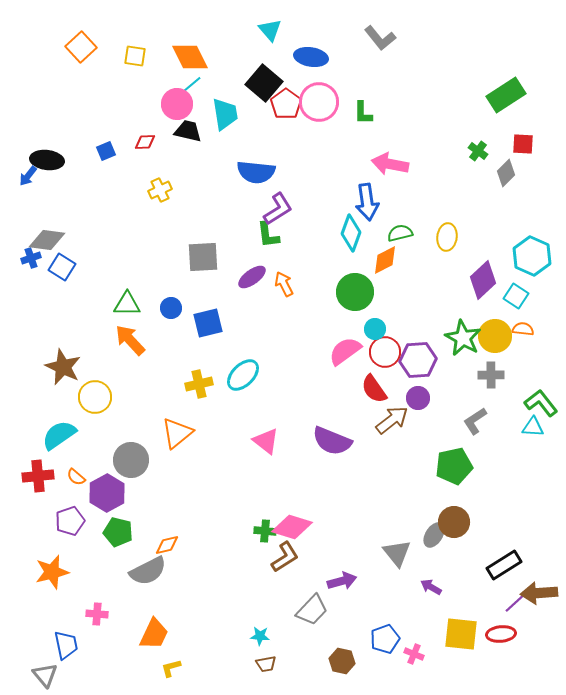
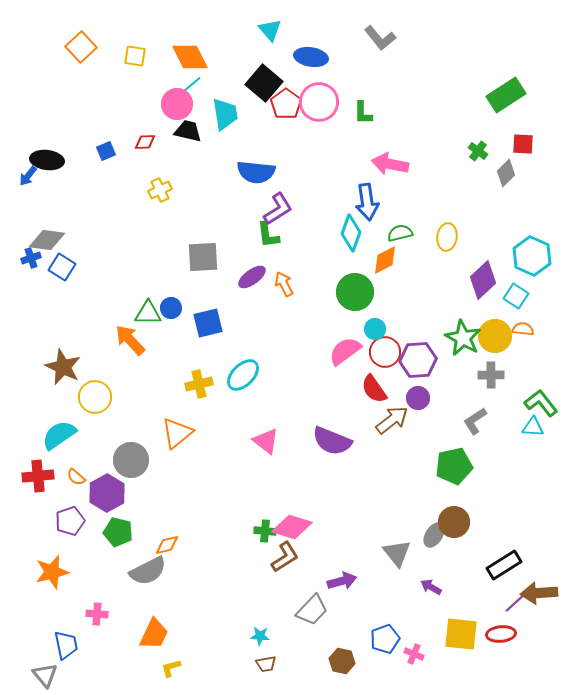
green triangle at (127, 304): moved 21 px right, 9 px down
